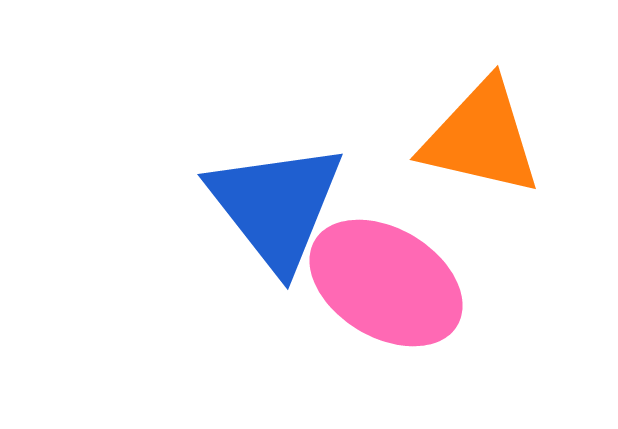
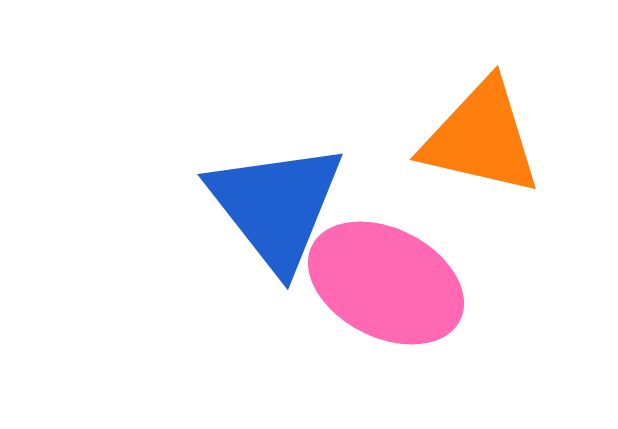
pink ellipse: rotated 4 degrees counterclockwise
